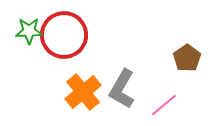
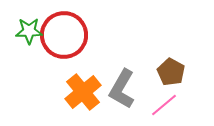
brown pentagon: moved 16 px left, 14 px down; rotated 8 degrees counterclockwise
